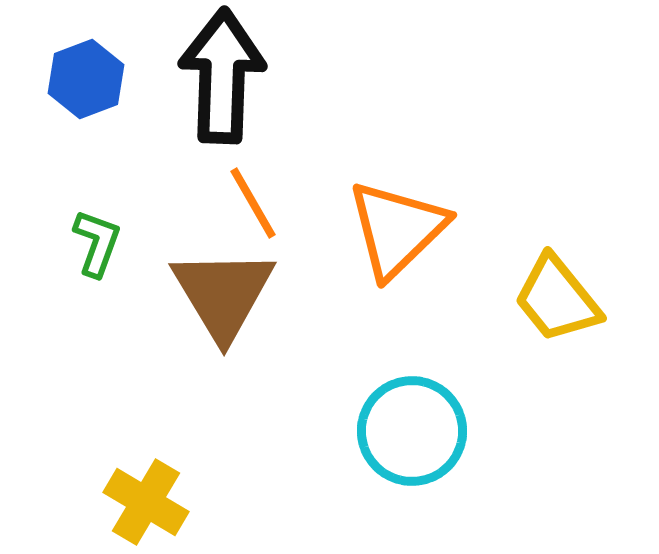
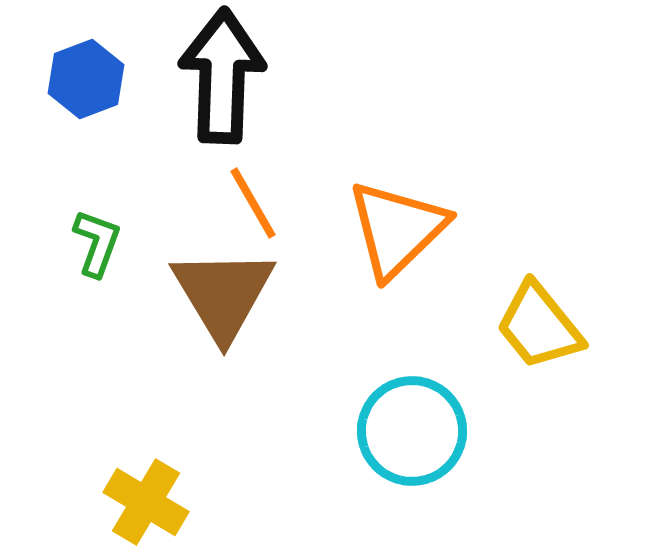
yellow trapezoid: moved 18 px left, 27 px down
